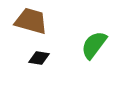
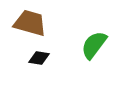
brown trapezoid: moved 1 px left, 2 px down
